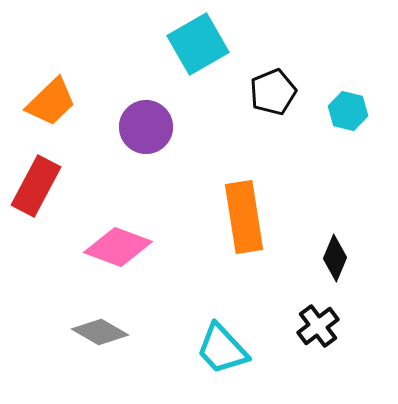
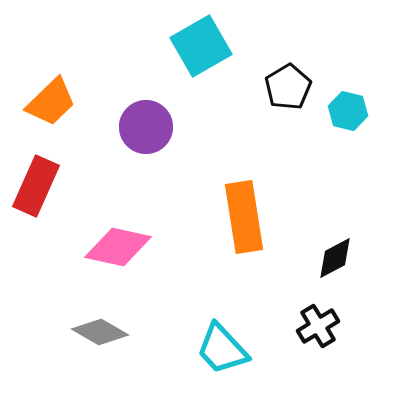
cyan square: moved 3 px right, 2 px down
black pentagon: moved 15 px right, 5 px up; rotated 9 degrees counterclockwise
red rectangle: rotated 4 degrees counterclockwise
pink diamond: rotated 8 degrees counterclockwise
black diamond: rotated 39 degrees clockwise
black cross: rotated 6 degrees clockwise
